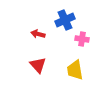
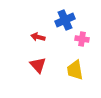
red arrow: moved 3 px down
